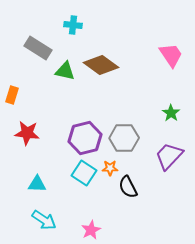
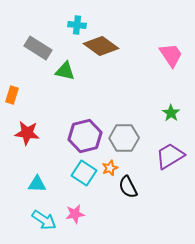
cyan cross: moved 4 px right
brown diamond: moved 19 px up
purple hexagon: moved 2 px up
purple trapezoid: moved 1 px right; rotated 16 degrees clockwise
orange star: rotated 21 degrees counterclockwise
pink star: moved 16 px left, 16 px up; rotated 18 degrees clockwise
